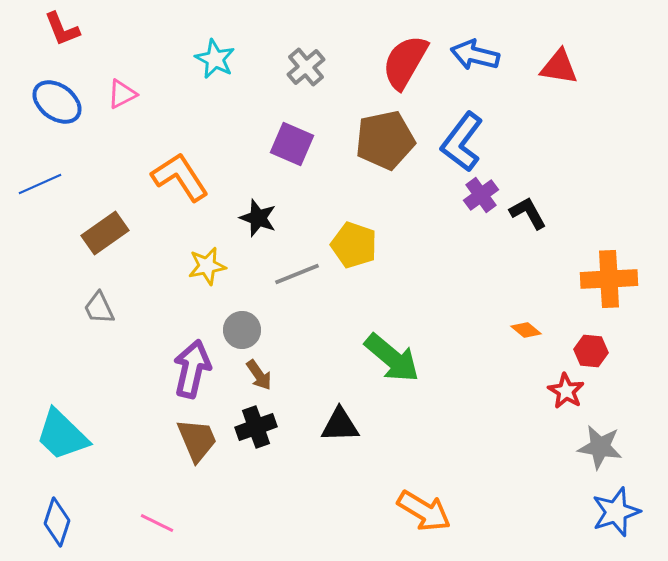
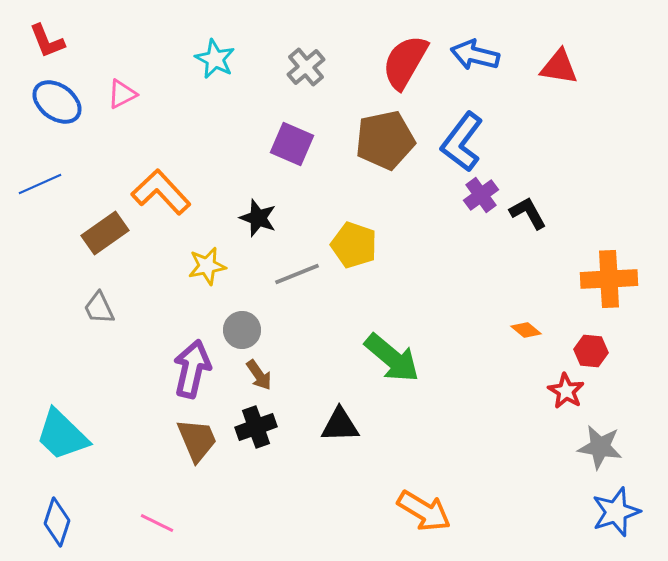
red L-shape: moved 15 px left, 12 px down
orange L-shape: moved 19 px left, 15 px down; rotated 10 degrees counterclockwise
